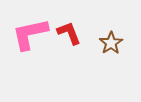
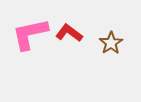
red L-shape: rotated 32 degrees counterclockwise
